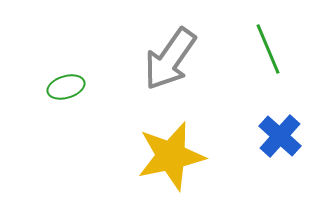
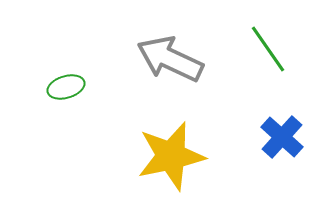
green line: rotated 12 degrees counterclockwise
gray arrow: rotated 80 degrees clockwise
blue cross: moved 2 px right, 1 px down
